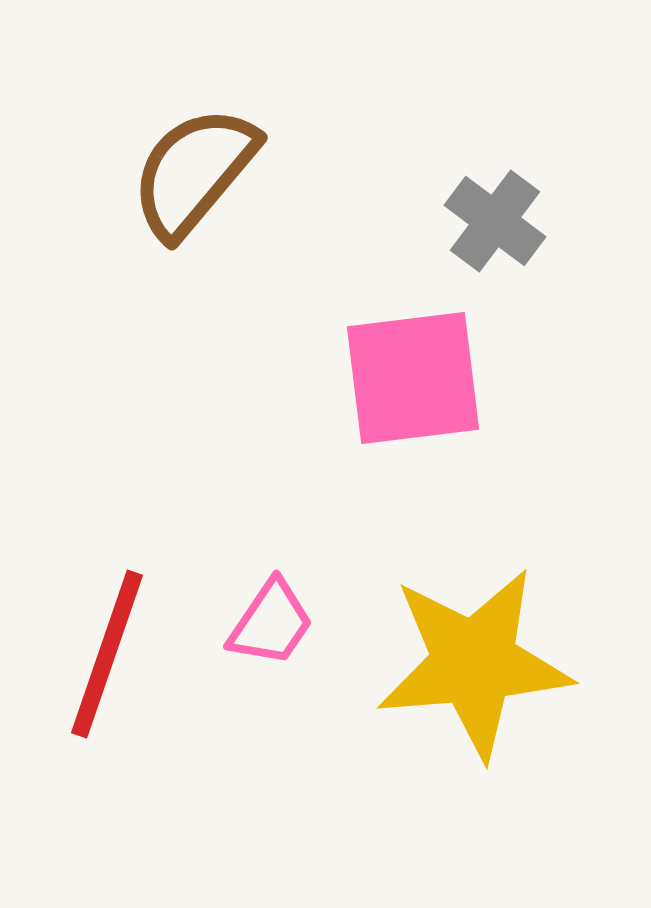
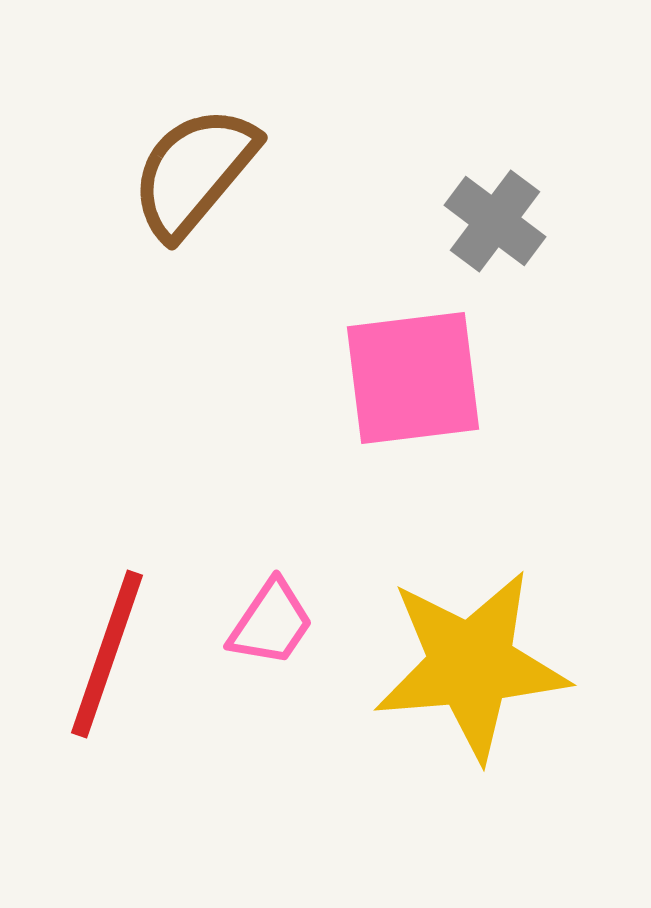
yellow star: moved 3 px left, 2 px down
